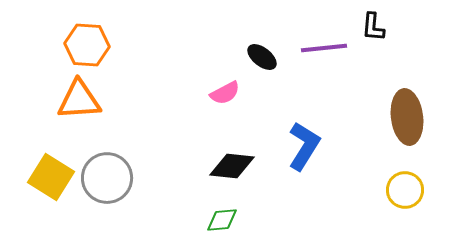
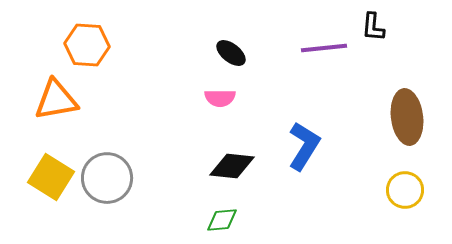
black ellipse: moved 31 px left, 4 px up
pink semicircle: moved 5 px left, 5 px down; rotated 28 degrees clockwise
orange triangle: moved 23 px left; rotated 6 degrees counterclockwise
